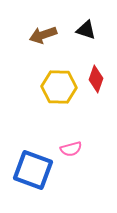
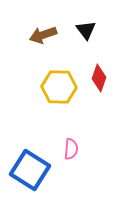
black triangle: rotated 35 degrees clockwise
red diamond: moved 3 px right, 1 px up
pink semicircle: rotated 70 degrees counterclockwise
blue square: moved 3 px left; rotated 12 degrees clockwise
